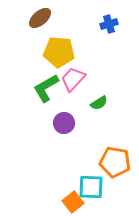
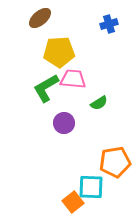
yellow pentagon: rotated 8 degrees counterclockwise
pink trapezoid: rotated 52 degrees clockwise
orange pentagon: rotated 20 degrees counterclockwise
